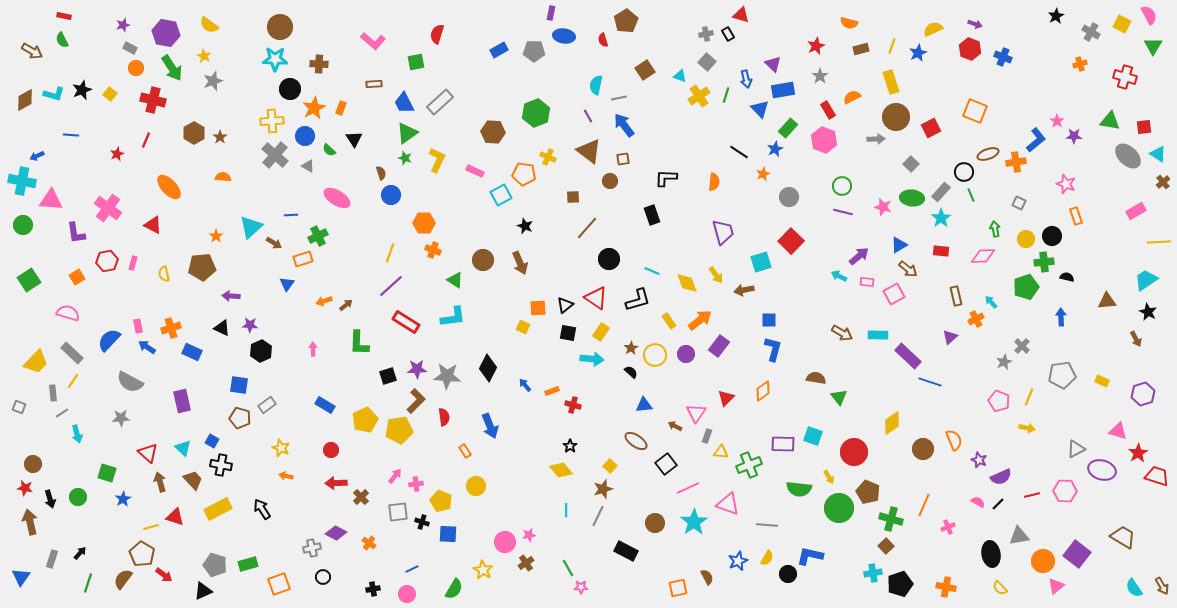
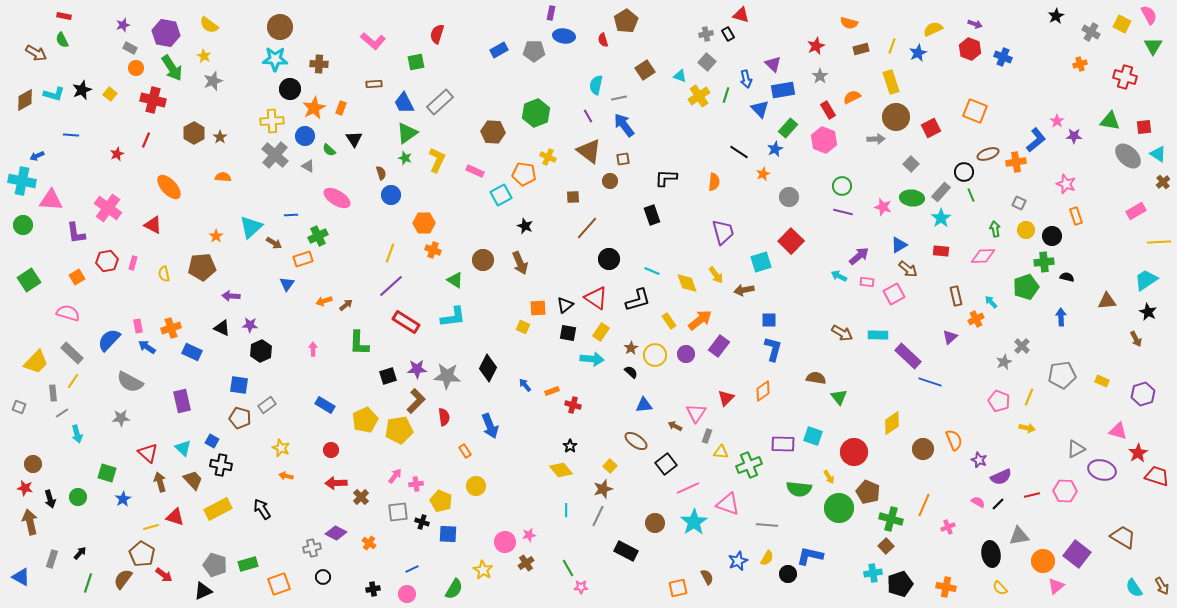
brown arrow at (32, 51): moved 4 px right, 2 px down
yellow circle at (1026, 239): moved 9 px up
blue triangle at (21, 577): rotated 36 degrees counterclockwise
